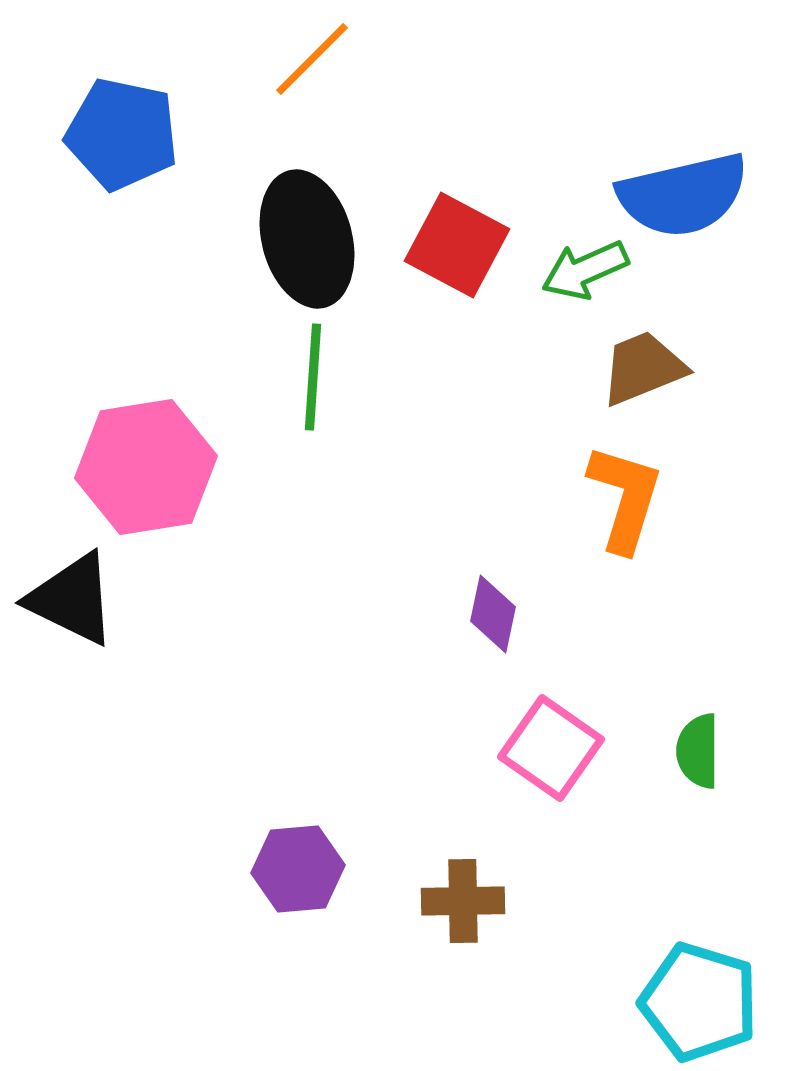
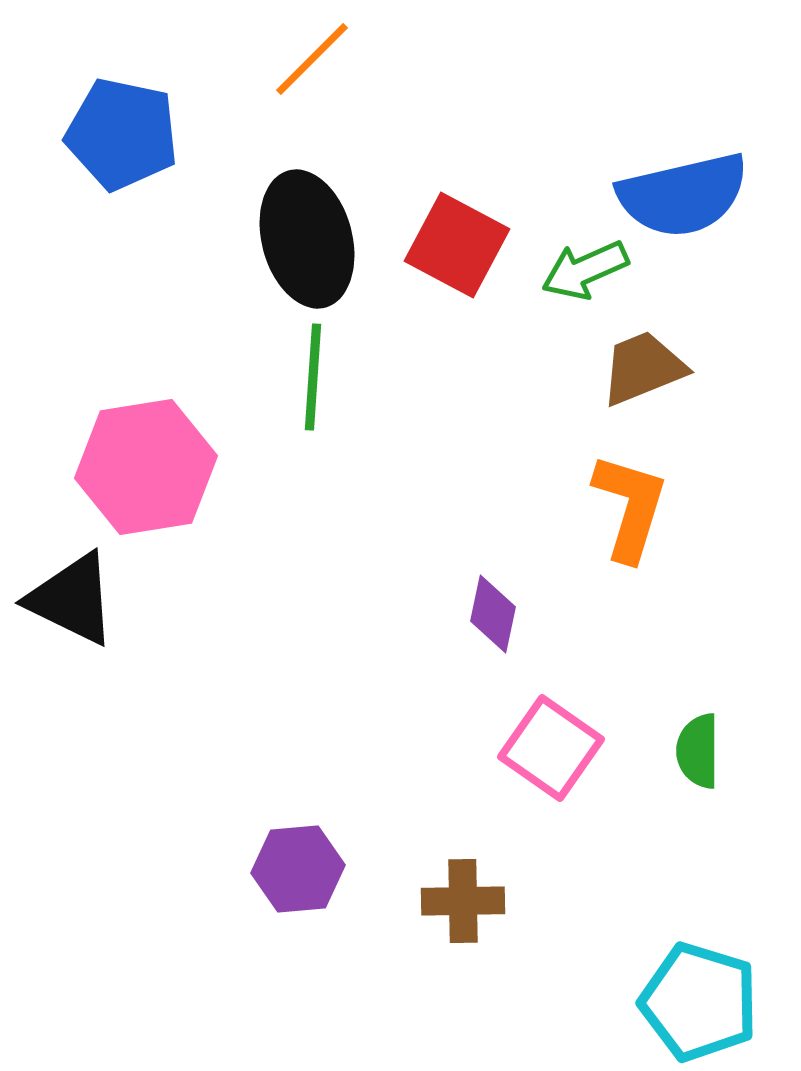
orange L-shape: moved 5 px right, 9 px down
